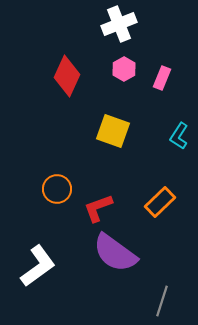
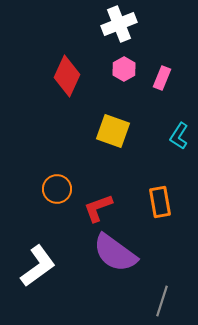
orange rectangle: rotated 56 degrees counterclockwise
